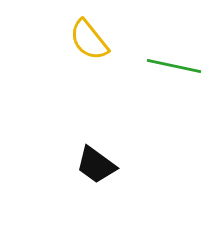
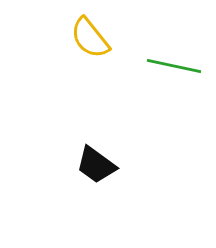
yellow semicircle: moved 1 px right, 2 px up
